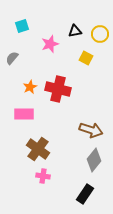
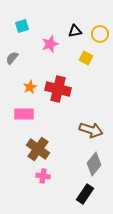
gray diamond: moved 4 px down
